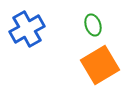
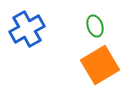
green ellipse: moved 2 px right, 1 px down
